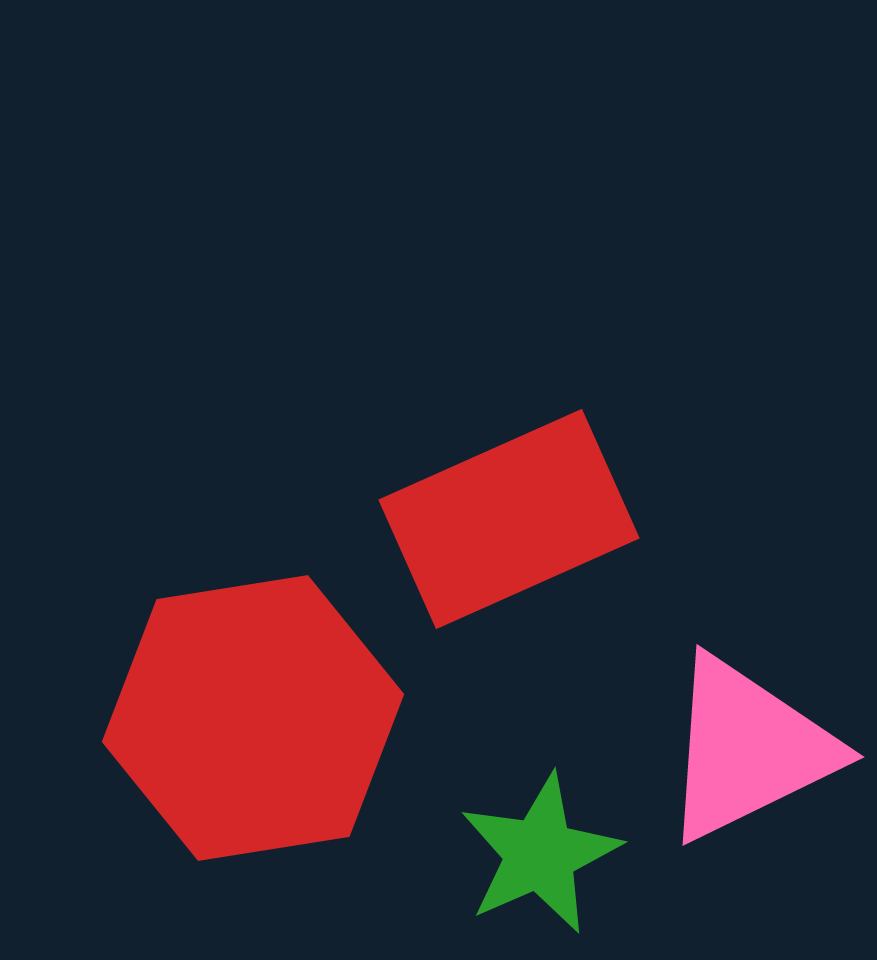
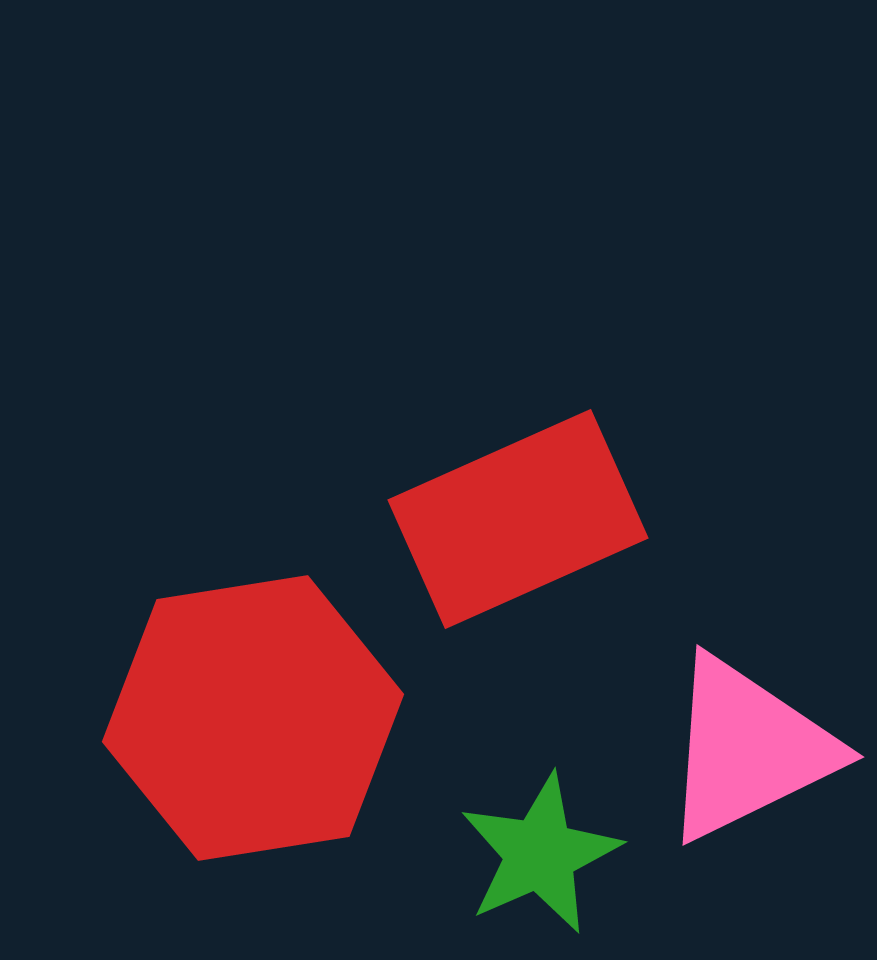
red rectangle: moved 9 px right
